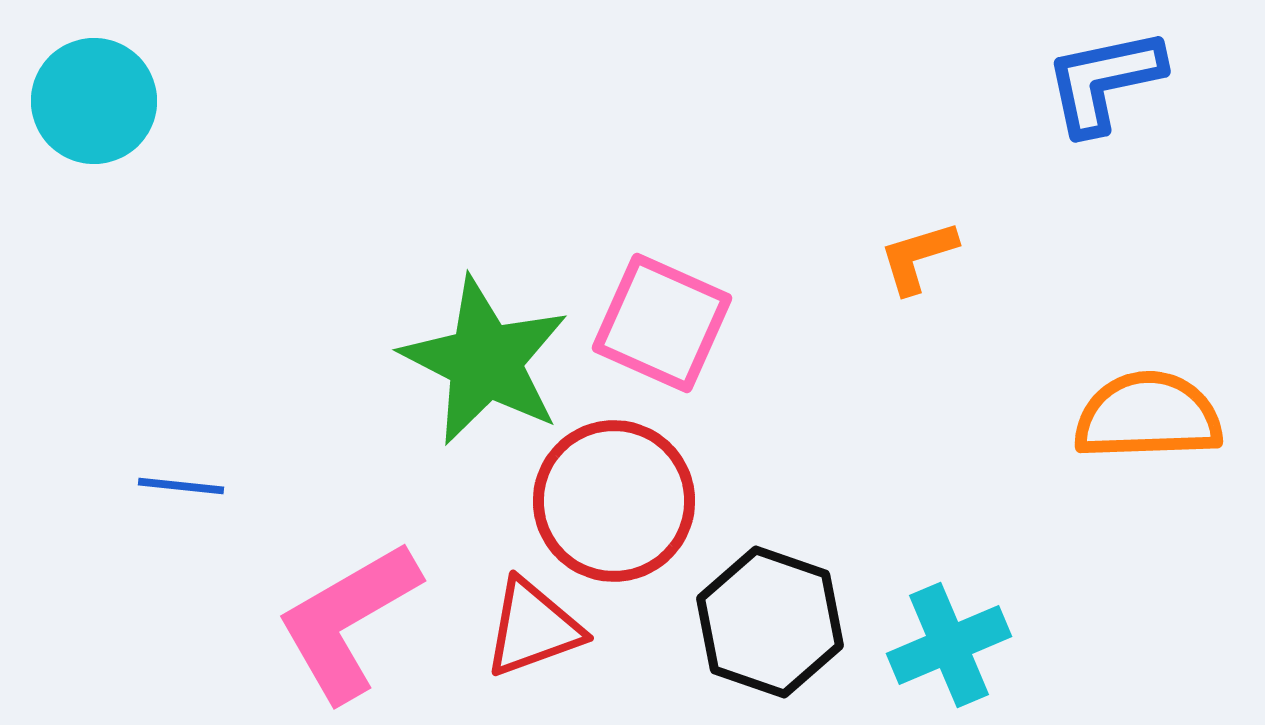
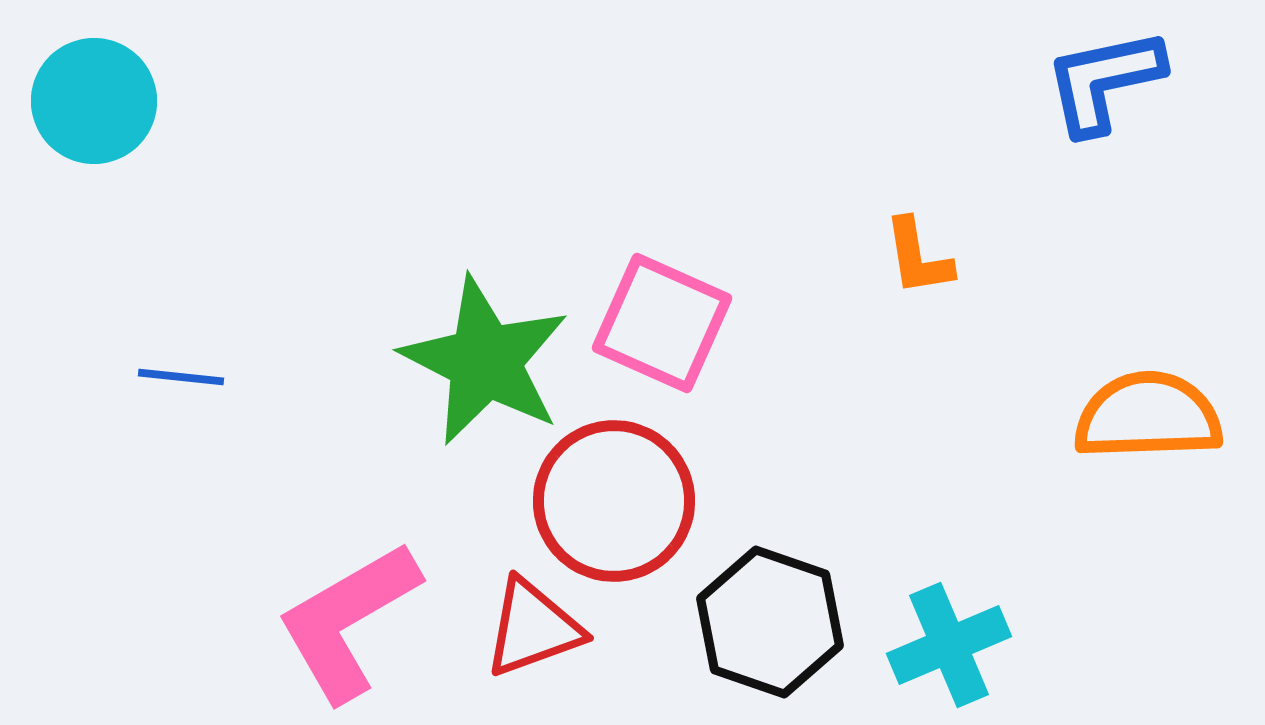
orange L-shape: rotated 82 degrees counterclockwise
blue line: moved 109 px up
